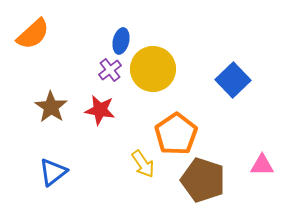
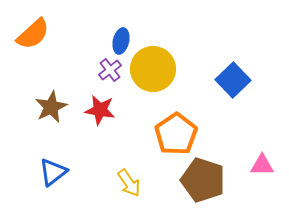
brown star: rotated 12 degrees clockwise
yellow arrow: moved 14 px left, 19 px down
